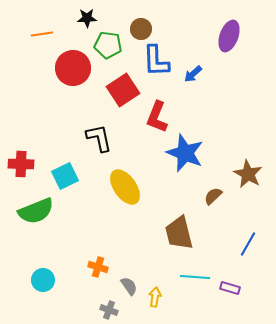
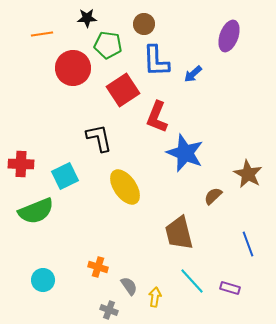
brown circle: moved 3 px right, 5 px up
blue line: rotated 50 degrees counterclockwise
cyan line: moved 3 px left, 4 px down; rotated 44 degrees clockwise
